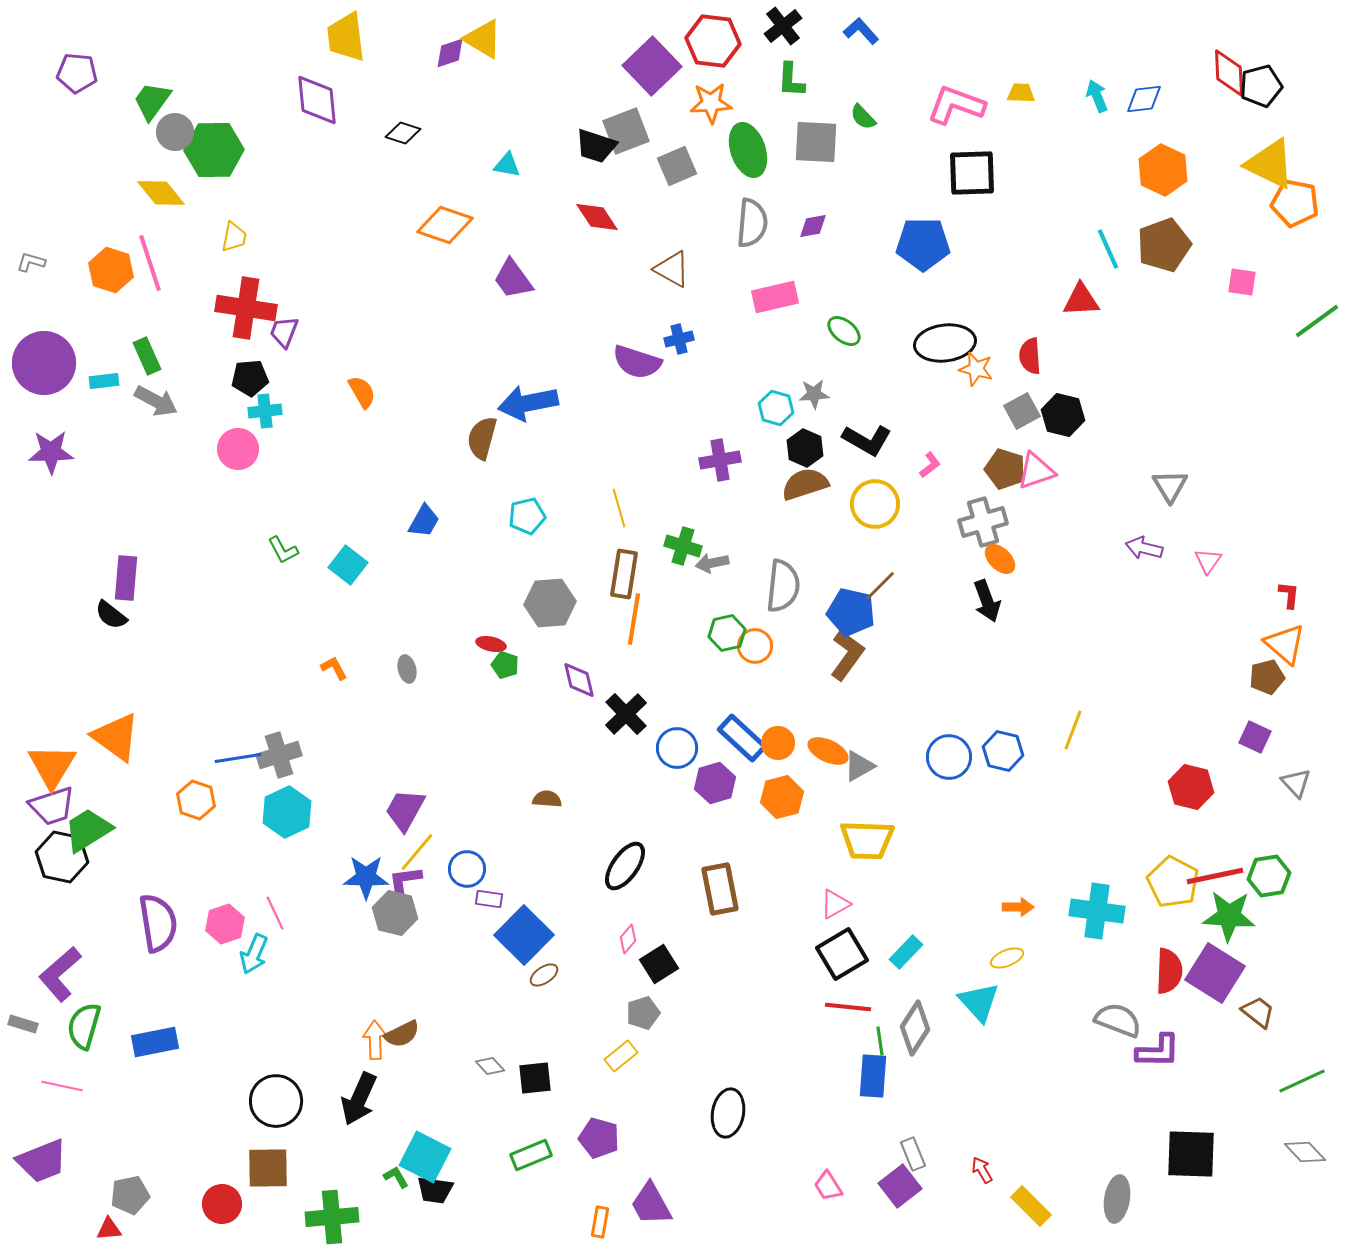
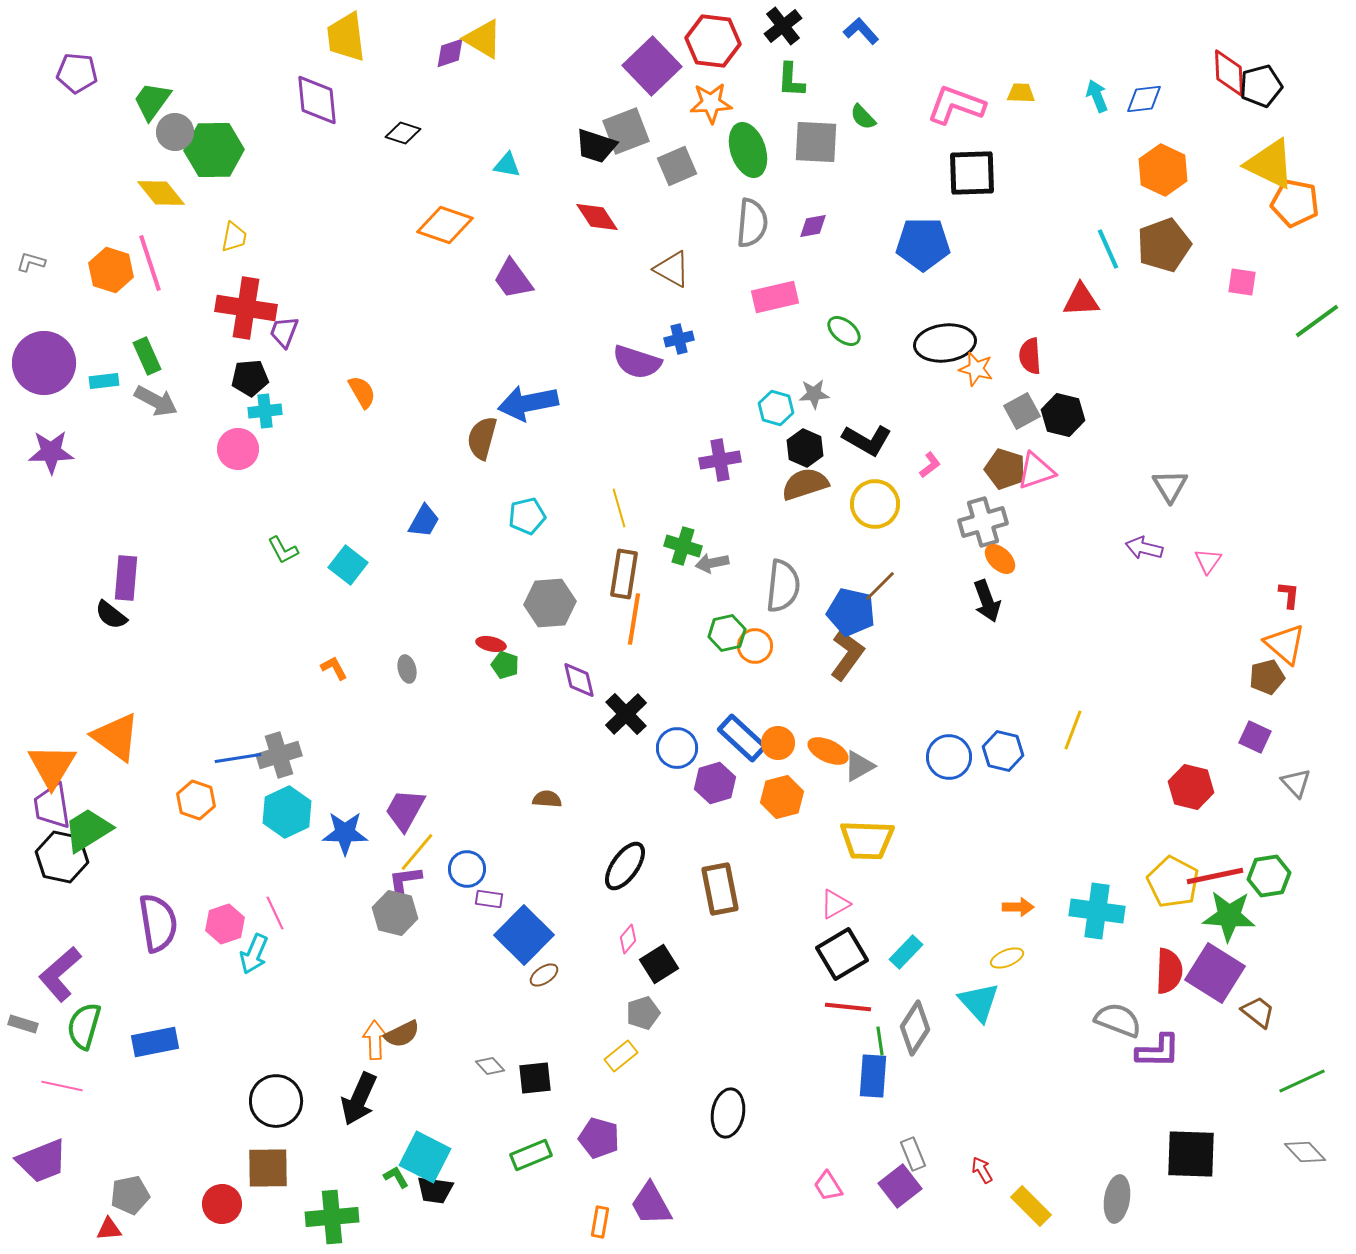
purple trapezoid at (52, 806): rotated 99 degrees clockwise
blue star at (366, 877): moved 21 px left, 44 px up
